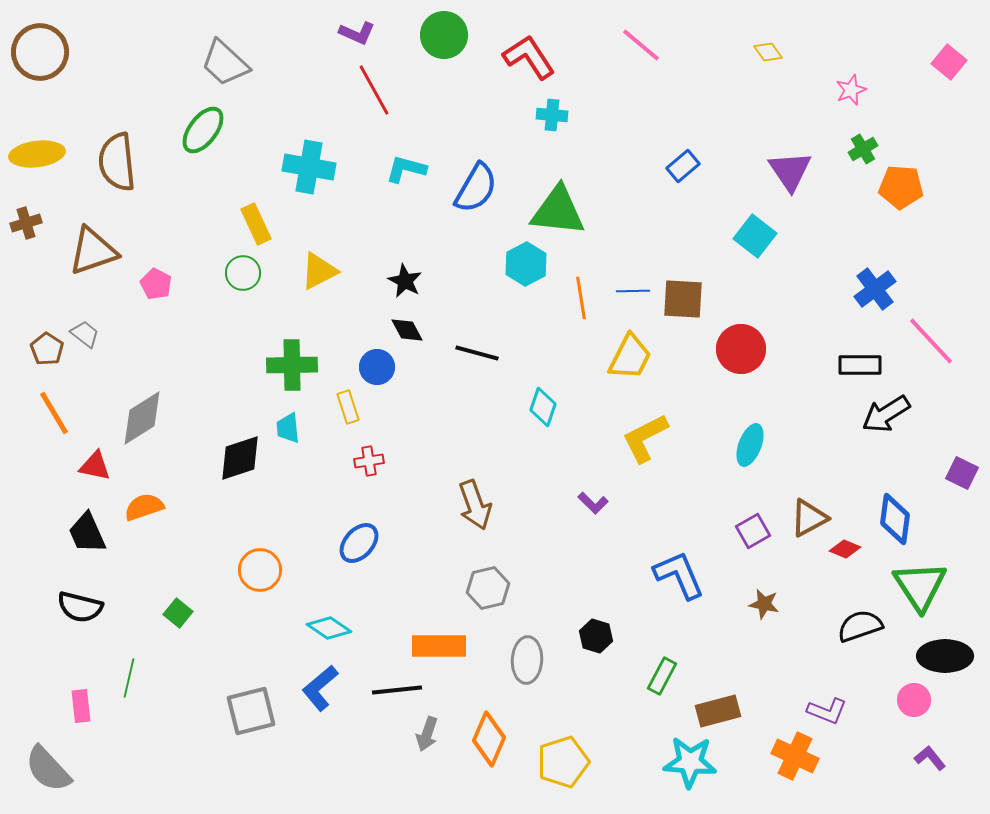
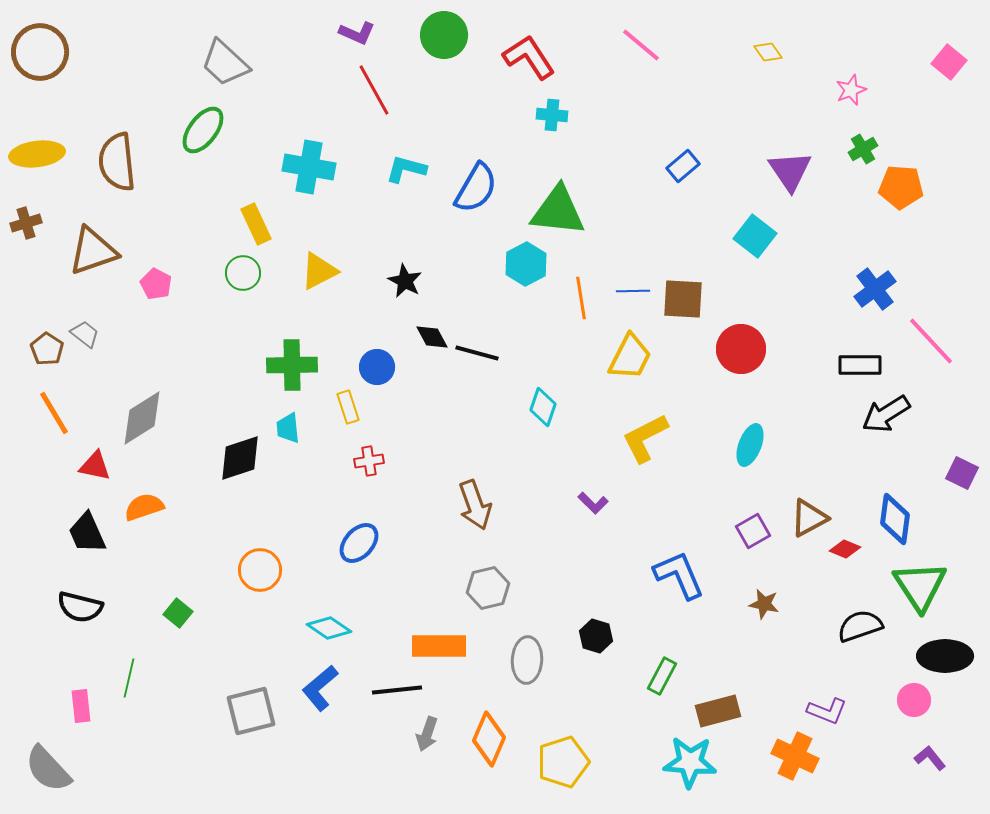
black diamond at (407, 330): moved 25 px right, 7 px down
